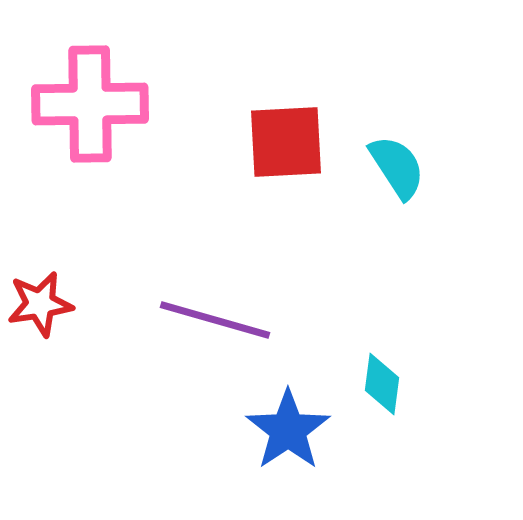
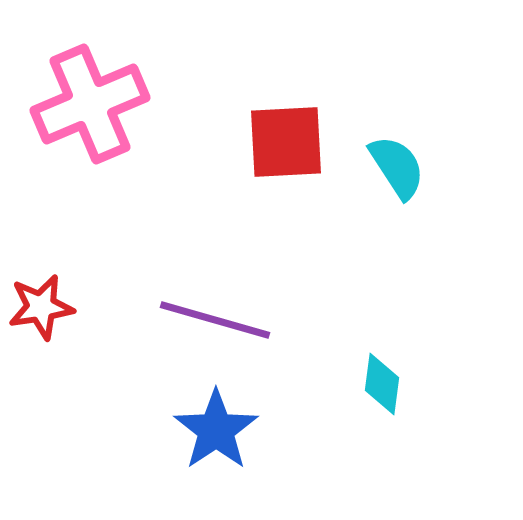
pink cross: rotated 22 degrees counterclockwise
red star: moved 1 px right, 3 px down
blue star: moved 72 px left
